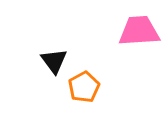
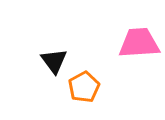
pink trapezoid: moved 12 px down
